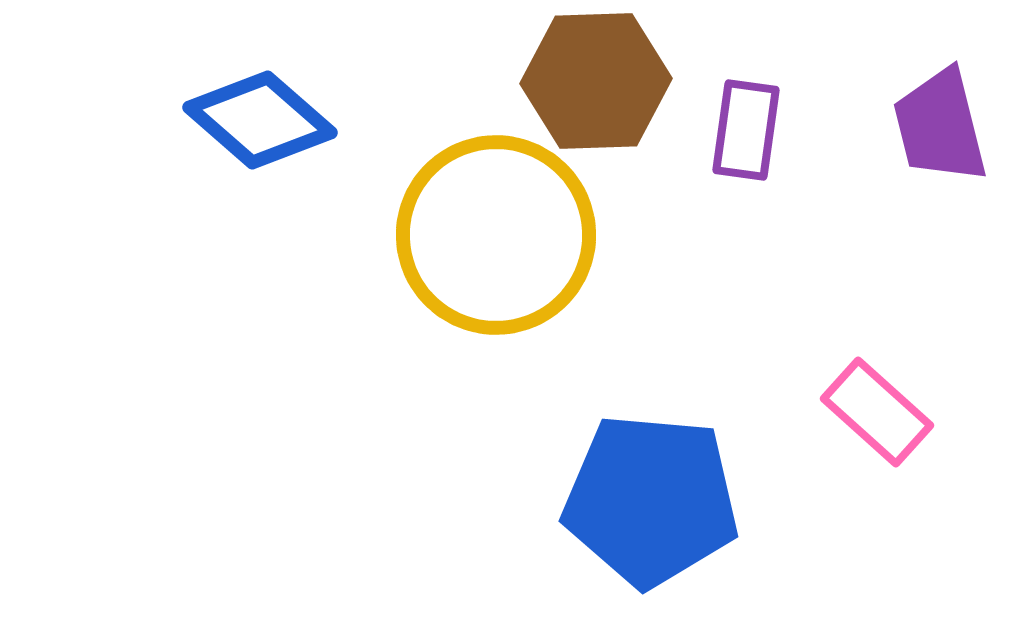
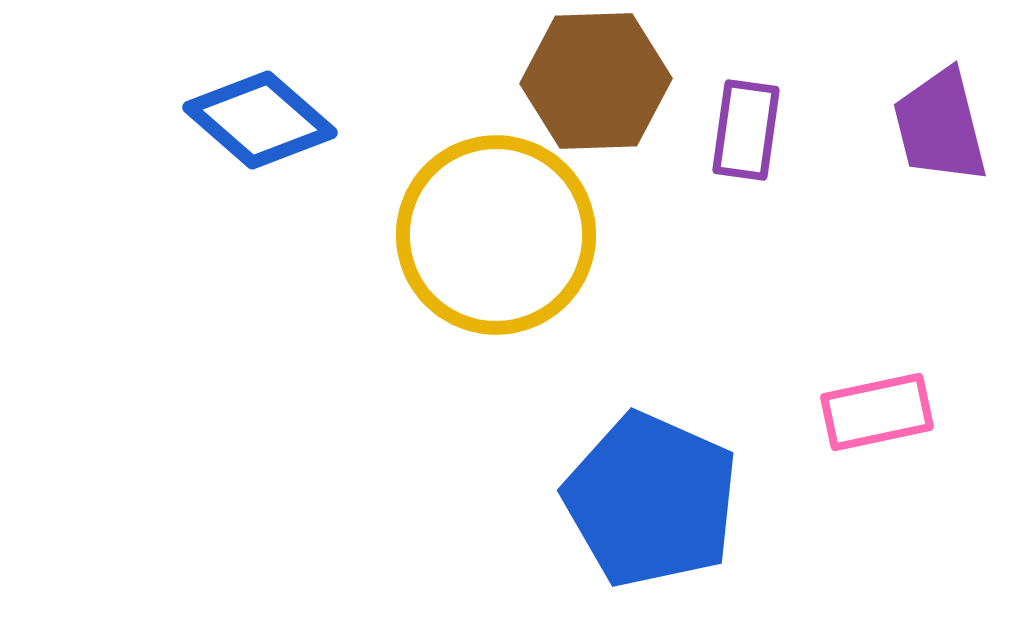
pink rectangle: rotated 54 degrees counterclockwise
blue pentagon: rotated 19 degrees clockwise
